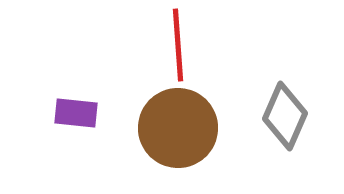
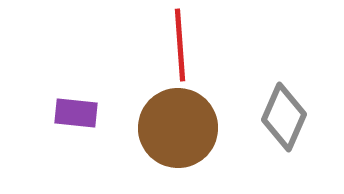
red line: moved 2 px right
gray diamond: moved 1 px left, 1 px down
